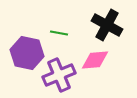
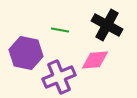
green line: moved 1 px right, 3 px up
purple hexagon: moved 1 px left
purple cross: moved 2 px down
